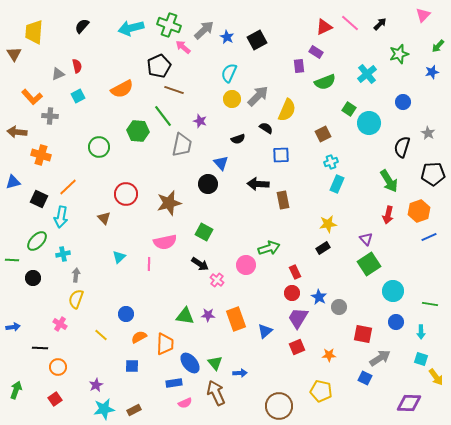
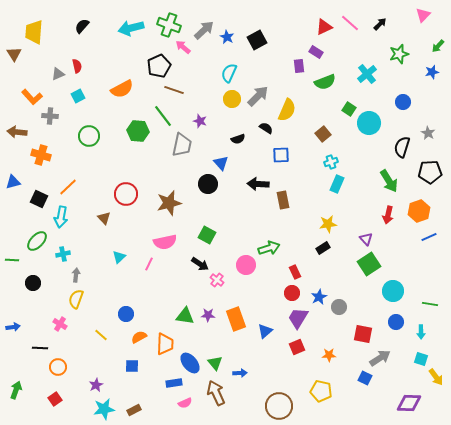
brown square at (323, 134): rotated 14 degrees counterclockwise
green circle at (99, 147): moved 10 px left, 11 px up
black pentagon at (433, 174): moved 3 px left, 2 px up
green square at (204, 232): moved 3 px right, 3 px down
pink line at (149, 264): rotated 24 degrees clockwise
black circle at (33, 278): moved 5 px down
blue star at (319, 297): rotated 14 degrees clockwise
